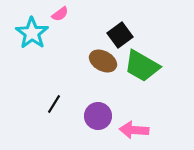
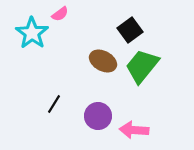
black square: moved 10 px right, 5 px up
green trapezoid: rotated 99 degrees clockwise
